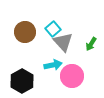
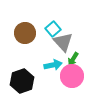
brown circle: moved 1 px down
green arrow: moved 18 px left, 15 px down
black hexagon: rotated 10 degrees clockwise
